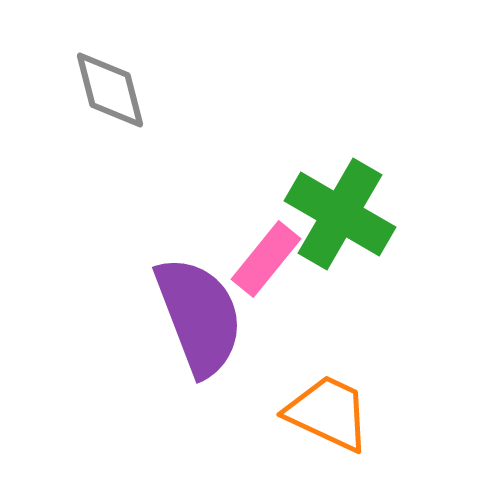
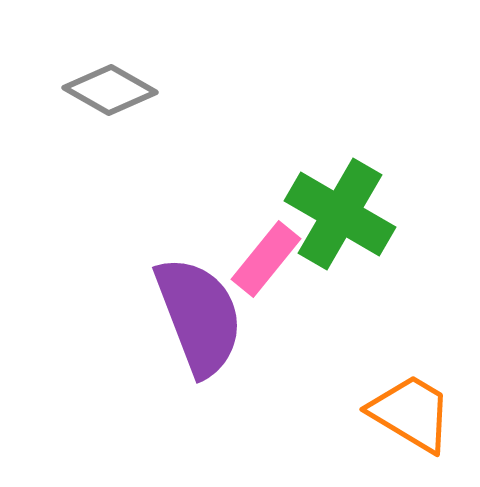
gray diamond: rotated 46 degrees counterclockwise
orange trapezoid: moved 83 px right; rotated 6 degrees clockwise
